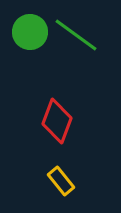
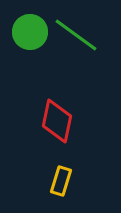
red diamond: rotated 9 degrees counterclockwise
yellow rectangle: rotated 56 degrees clockwise
